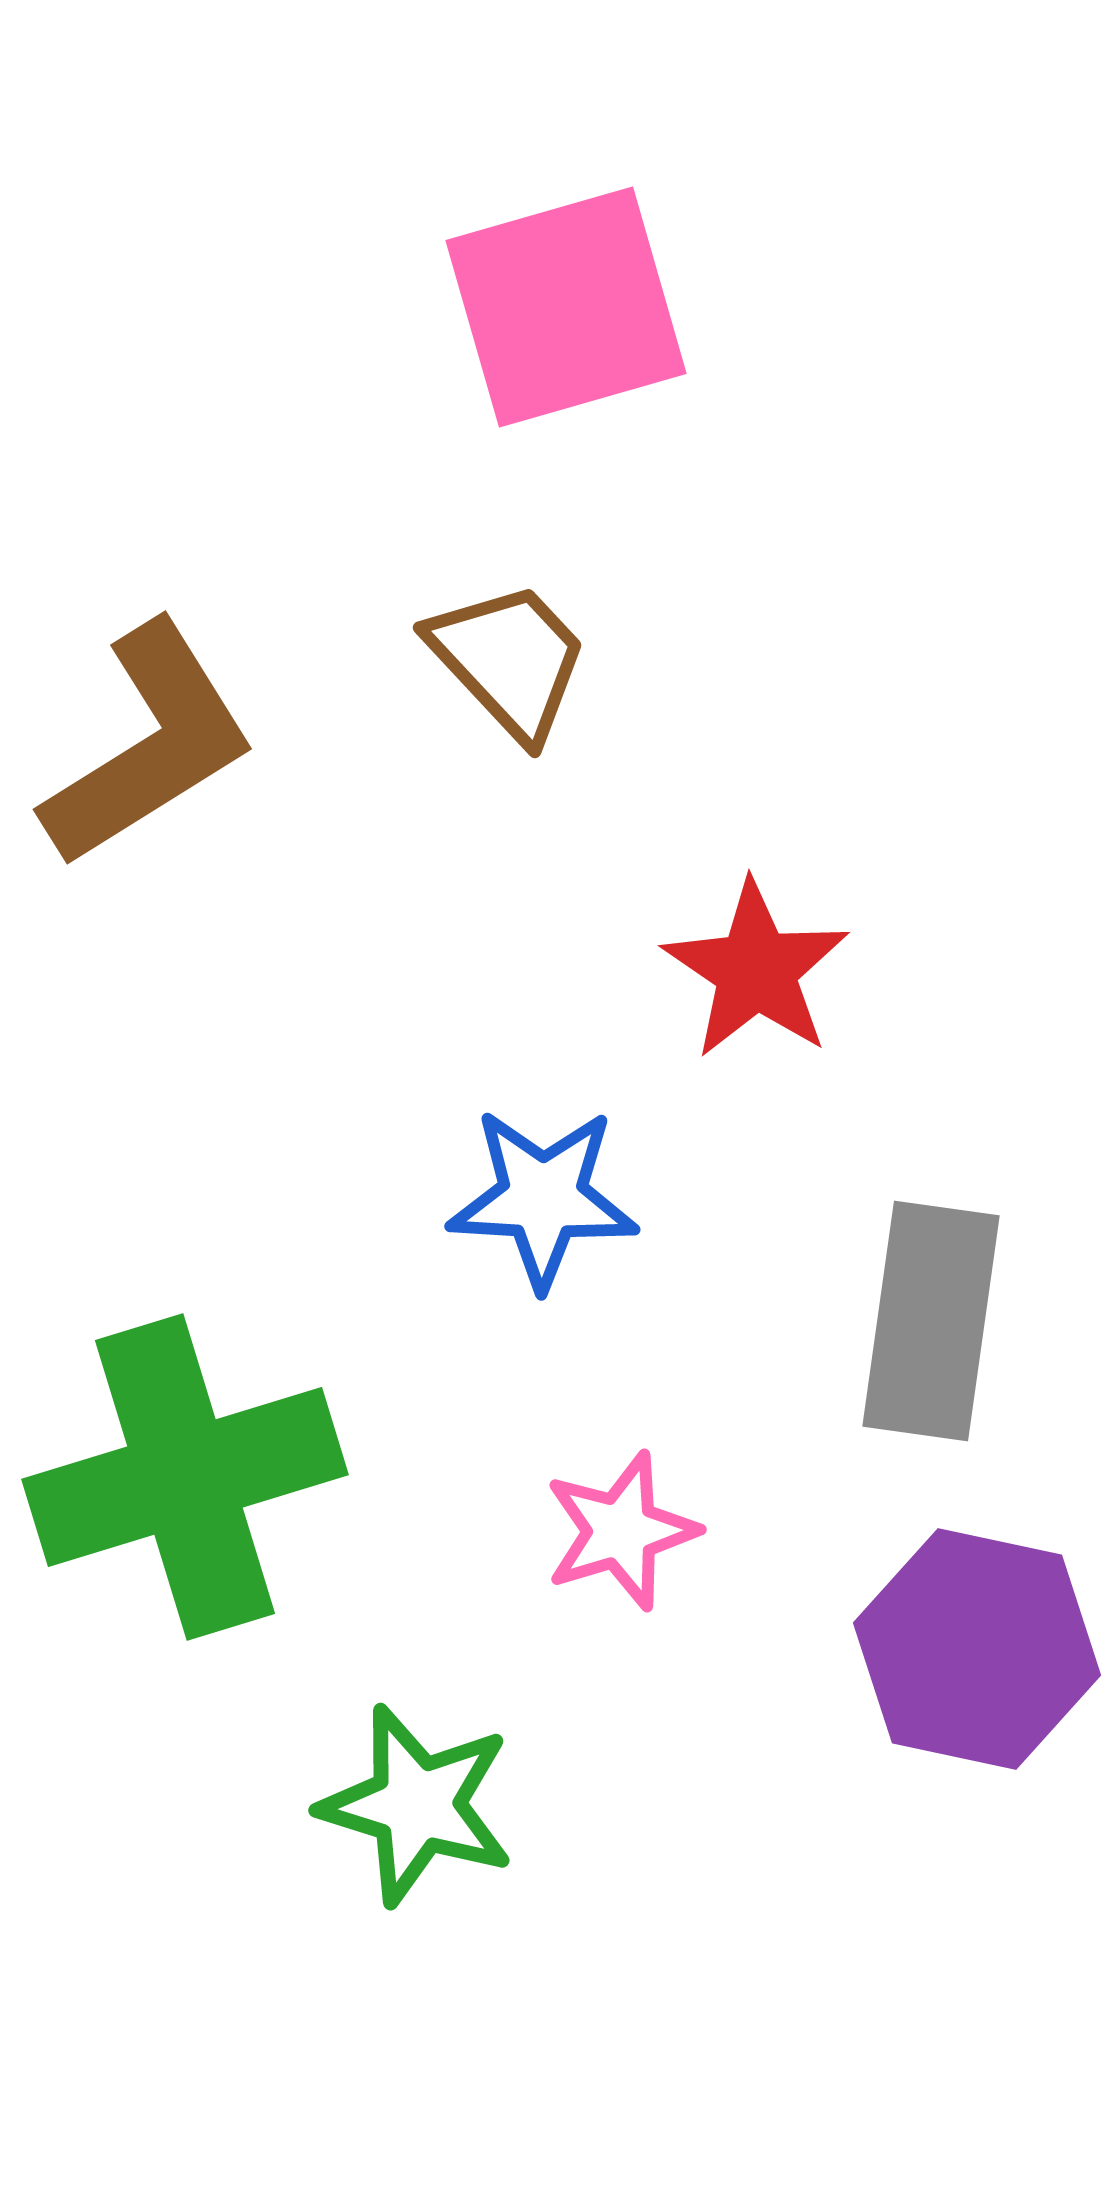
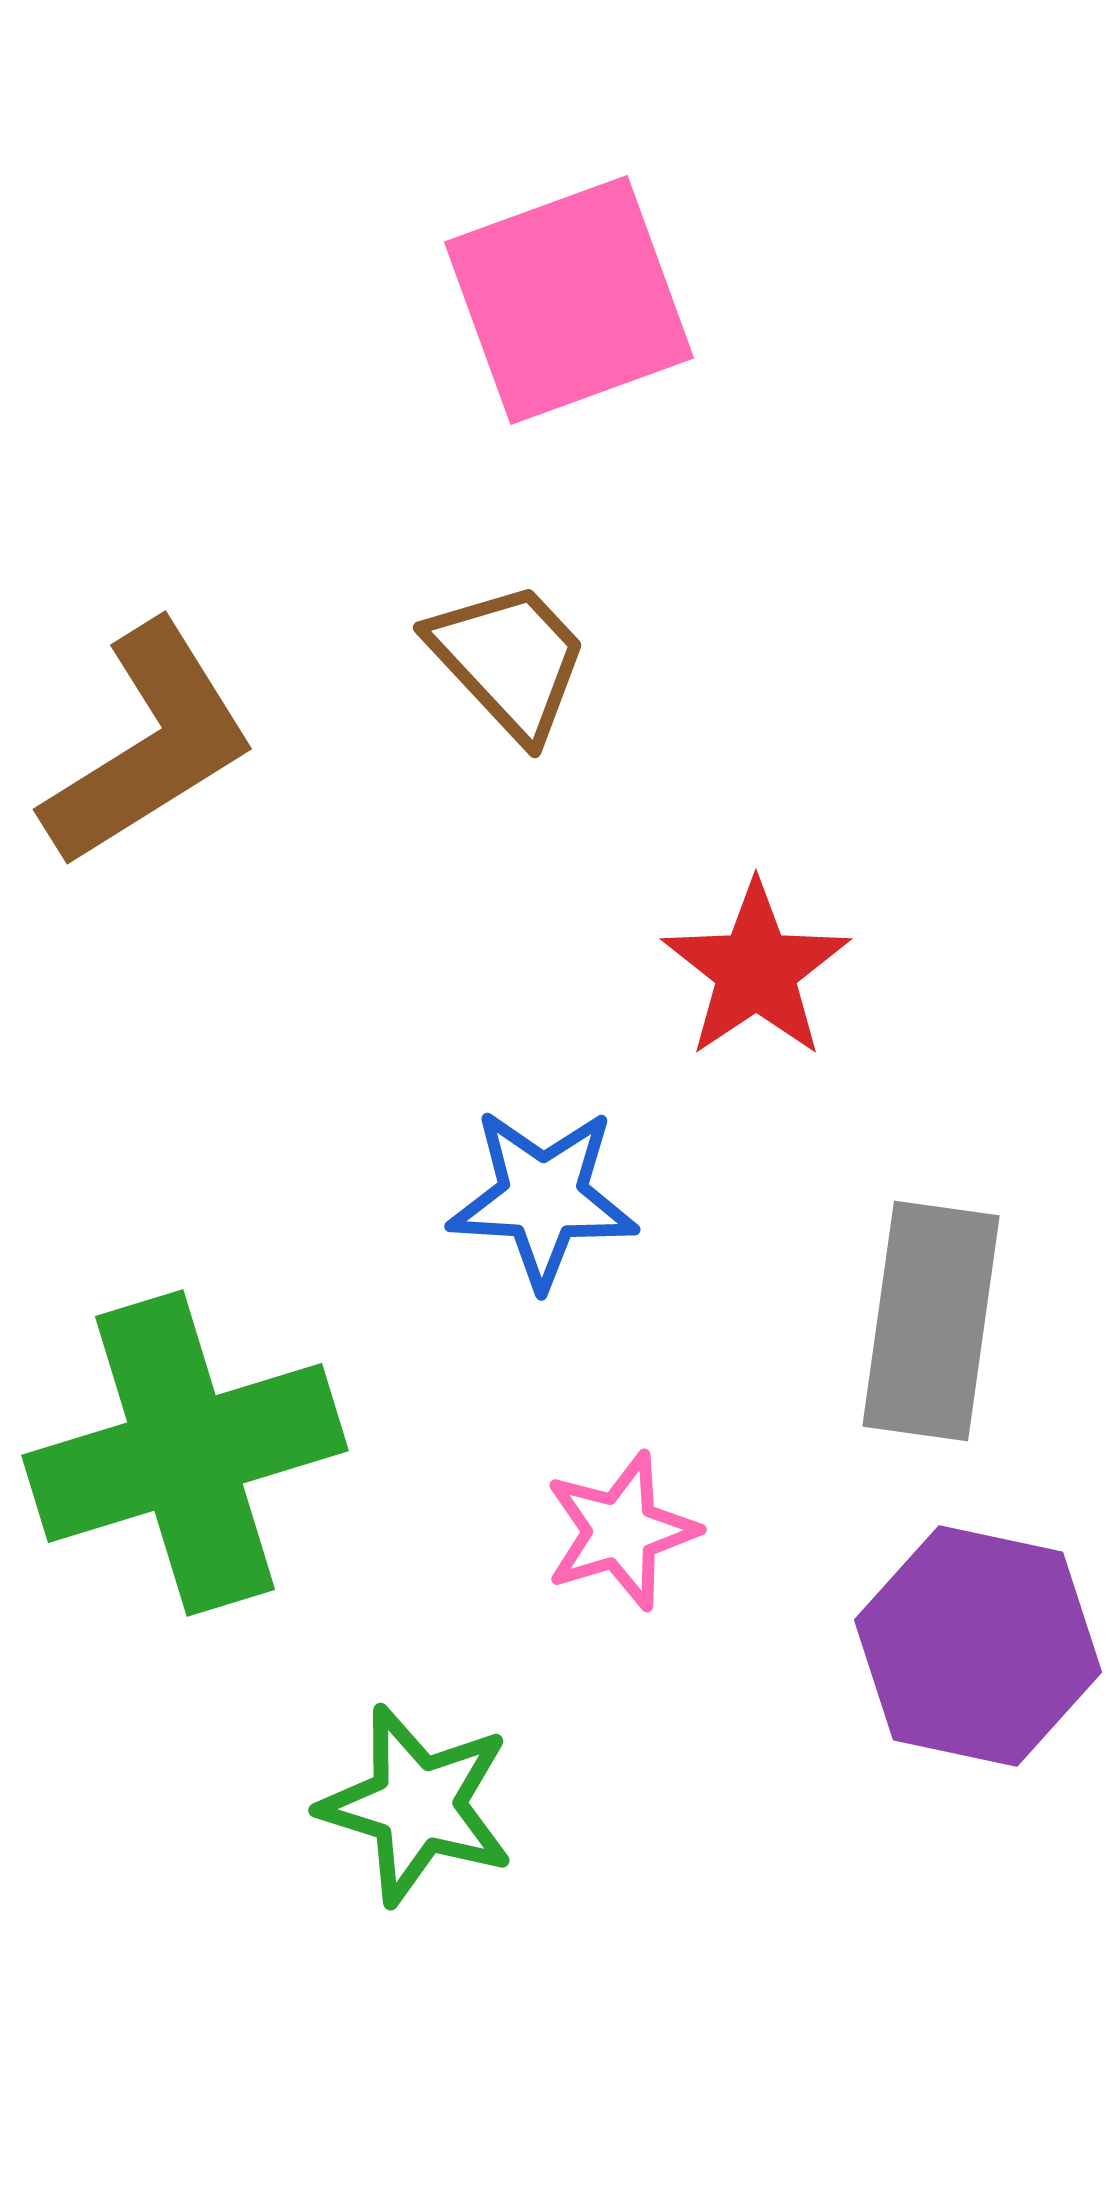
pink square: moved 3 px right, 7 px up; rotated 4 degrees counterclockwise
red star: rotated 4 degrees clockwise
green cross: moved 24 px up
purple hexagon: moved 1 px right, 3 px up
